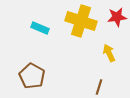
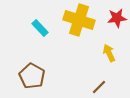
red star: moved 1 px down
yellow cross: moved 2 px left, 1 px up
cyan rectangle: rotated 24 degrees clockwise
brown line: rotated 28 degrees clockwise
